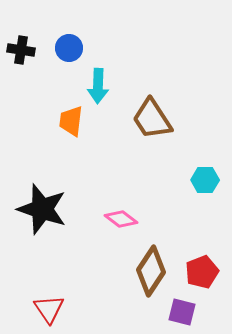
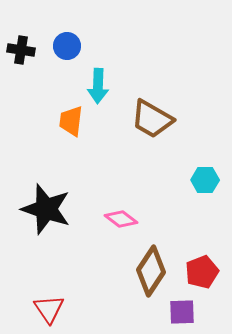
blue circle: moved 2 px left, 2 px up
brown trapezoid: rotated 27 degrees counterclockwise
black star: moved 4 px right
purple square: rotated 16 degrees counterclockwise
